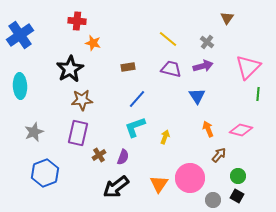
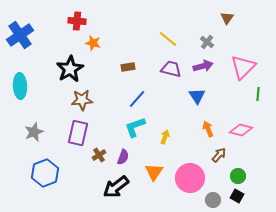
pink triangle: moved 5 px left
orange triangle: moved 5 px left, 12 px up
